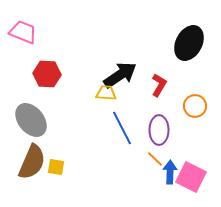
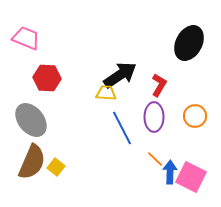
pink trapezoid: moved 3 px right, 6 px down
red hexagon: moved 4 px down
orange circle: moved 10 px down
purple ellipse: moved 5 px left, 13 px up
yellow square: rotated 30 degrees clockwise
